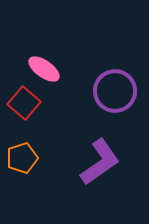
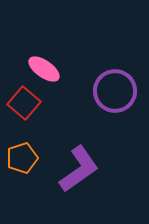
purple L-shape: moved 21 px left, 7 px down
